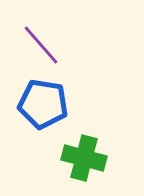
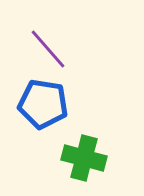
purple line: moved 7 px right, 4 px down
